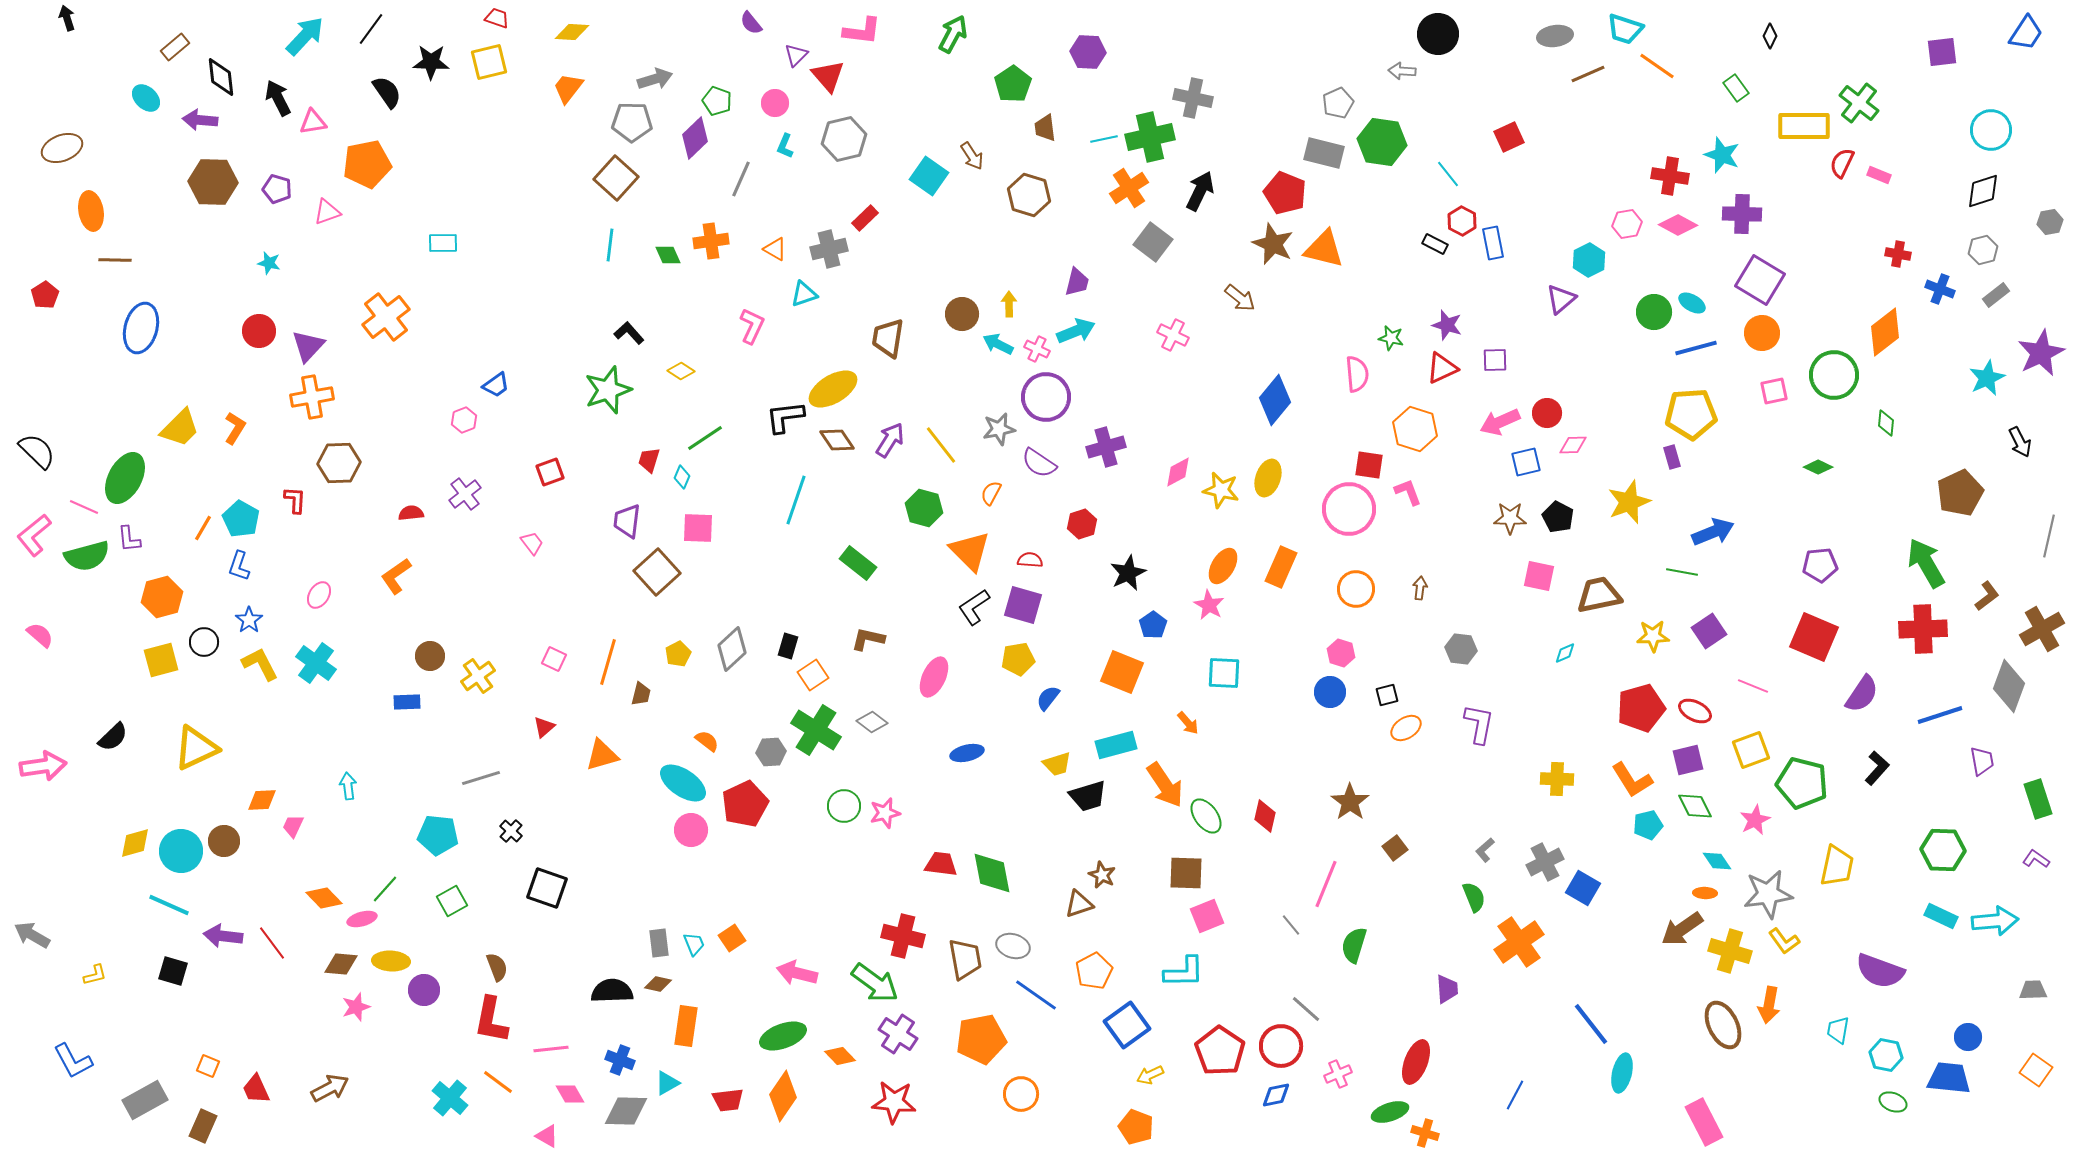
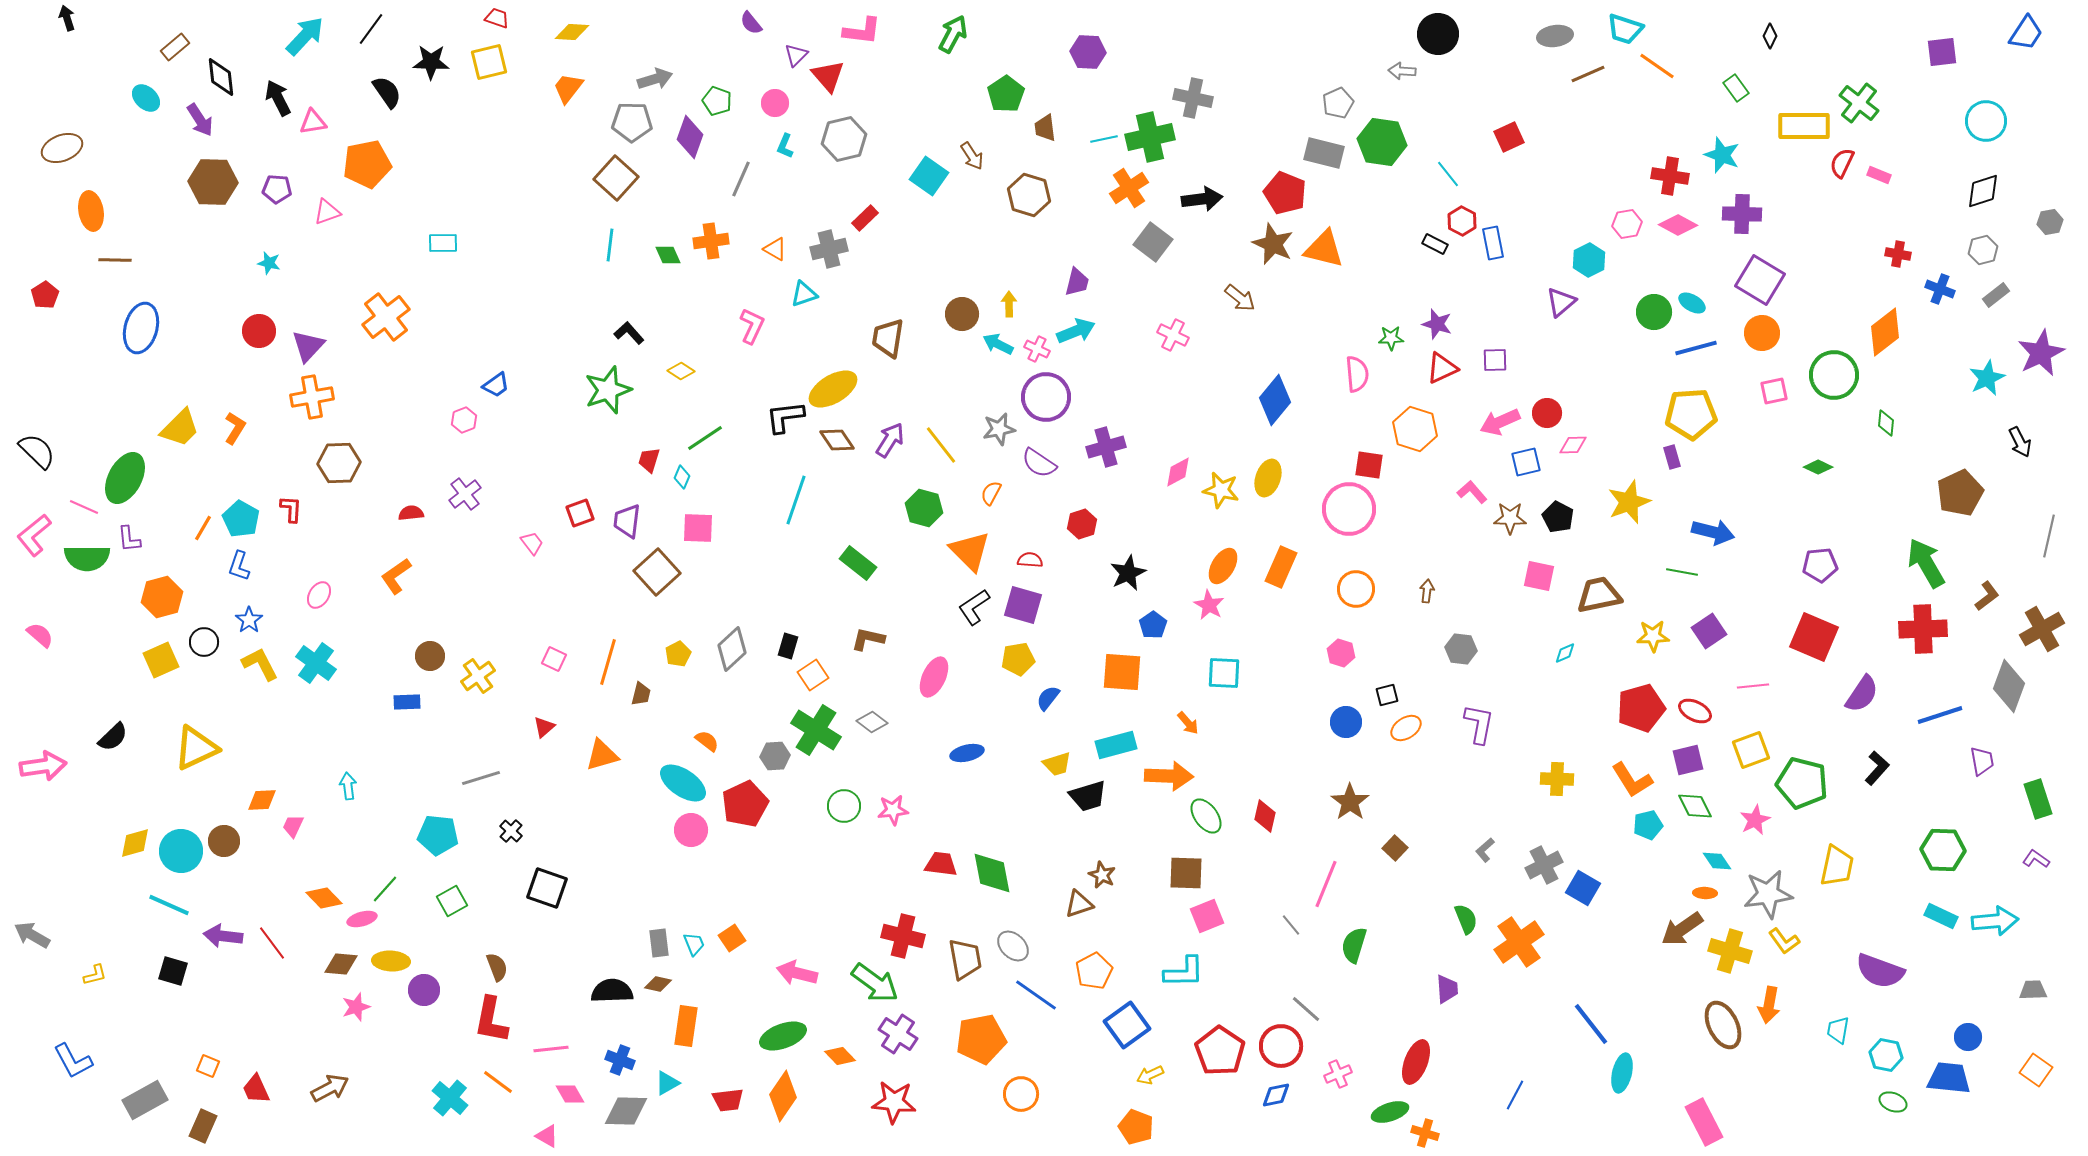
green pentagon at (1013, 84): moved 7 px left, 10 px down
purple arrow at (200, 120): rotated 128 degrees counterclockwise
cyan circle at (1991, 130): moved 5 px left, 9 px up
purple diamond at (695, 138): moved 5 px left, 1 px up; rotated 27 degrees counterclockwise
purple pentagon at (277, 189): rotated 12 degrees counterclockwise
black arrow at (1200, 191): moved 2 px right, 8 px down; rotated 57 degrees clockwise
purple triangle at (1561, 299): moved 3 px down
purple star at (1447, 325): moved 10 px left, 1 px up
green star at (1391, 338): rotated 15 degrees counterclockwise
red square at (550, 472): moved 30 px right, 41 px down
pink L-shape at (1408, 492): moved 64 px right; rotated 20 degrees counterclockwise
red L-shape at (295, 500): moved 4 px left, 9 px down
blue arrow at (1713, 532): rotated 36 degrees clockwise
green semicircle at (87, 556): moved 2 px down; rotated 15 degrees clockwise
brown arrow at (1420, 588): moved 7 px right, 3 px down
yellow square at (161, 660): rotated 9 degrees counterclockwise
orange square at (1122, 672): rotated 18 degrees counterclockwise
pink line at (1753, 686): rotated 28 degrees counterclockwise
blue circle at (1330, 692): moved 16 px right, 30 px down
gray hexagon at (771, 752): moved 4 px right, 4 px down
orange arrow at (1165, 785): moved 4 px right, 9 px up; rotated 54 degrees counterclockwise
pink star at (885, 813): moved 8 px right, 3 px up; rotated 8 degrees clockwise
brown square at (1395, 848): rotated 10 degrees counterclockwise
gray cross at (1545, 862): moved 1 px left, 3 px down
green semicircle at (1474, 897): moved 8 px left, 22 px down
gray ellipse at (1013, 946): rotated 28 degrees clockwise
